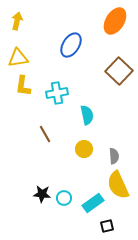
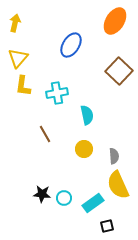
yellow arrow: moved 2 px left, 2 px down
yellow triangle: rotated 40 degrees counterclockwise
